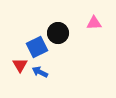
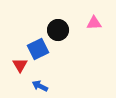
black circle: moved 3 px up
blue square: moved 1 px right, 2 px down
blue arrow: moved 14 px down
